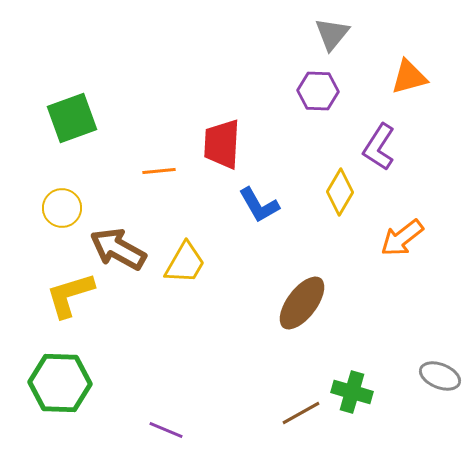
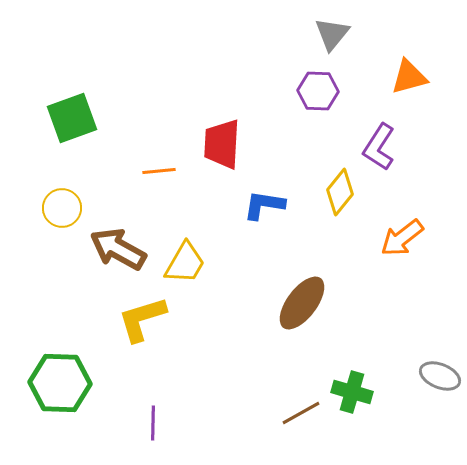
yellow diamond: rotated 9 degrees clockwise
blue L-shape: moved 5 px right; rotated 129 degrees clockwise
yellow L-shape: moved 72 px right, 24 px down
purple line: moved 13 px left, 7 px up; rotated 68 degrees clockwise
